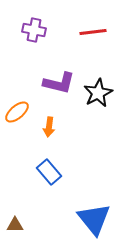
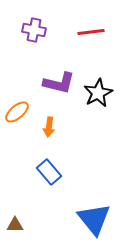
red line: moved 2 px left
